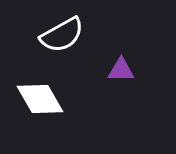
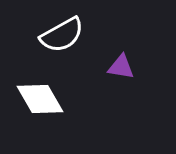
purple triangle: moved 3 px up; rotated 8 degrees clockwise
